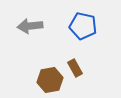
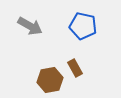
gray arrow: rotated 145 degrees counterclockwise
